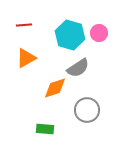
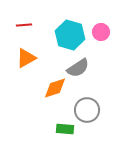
pink circle: moved 2 px right, 1 px up
green rectangle: moved 20 px right
